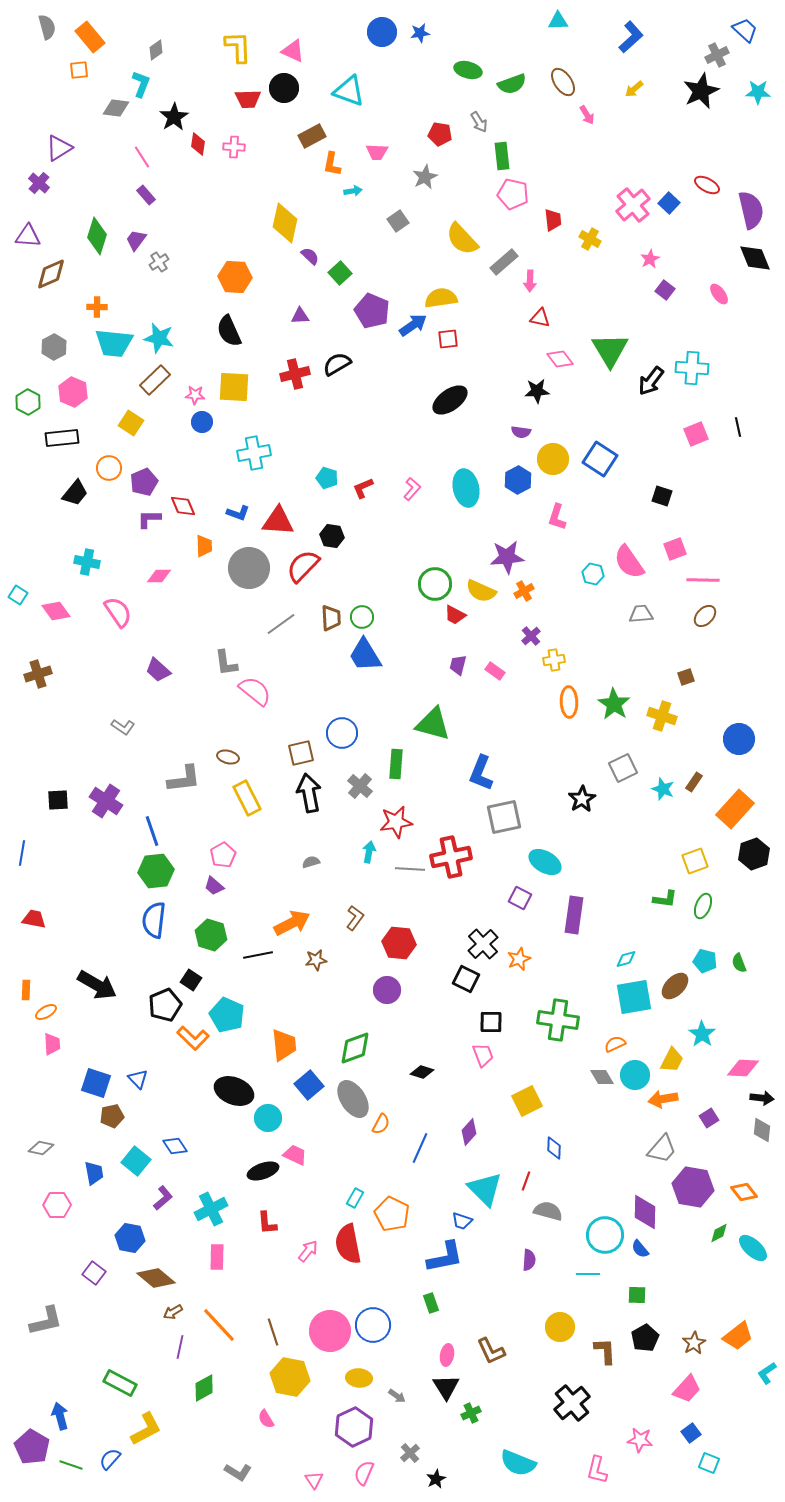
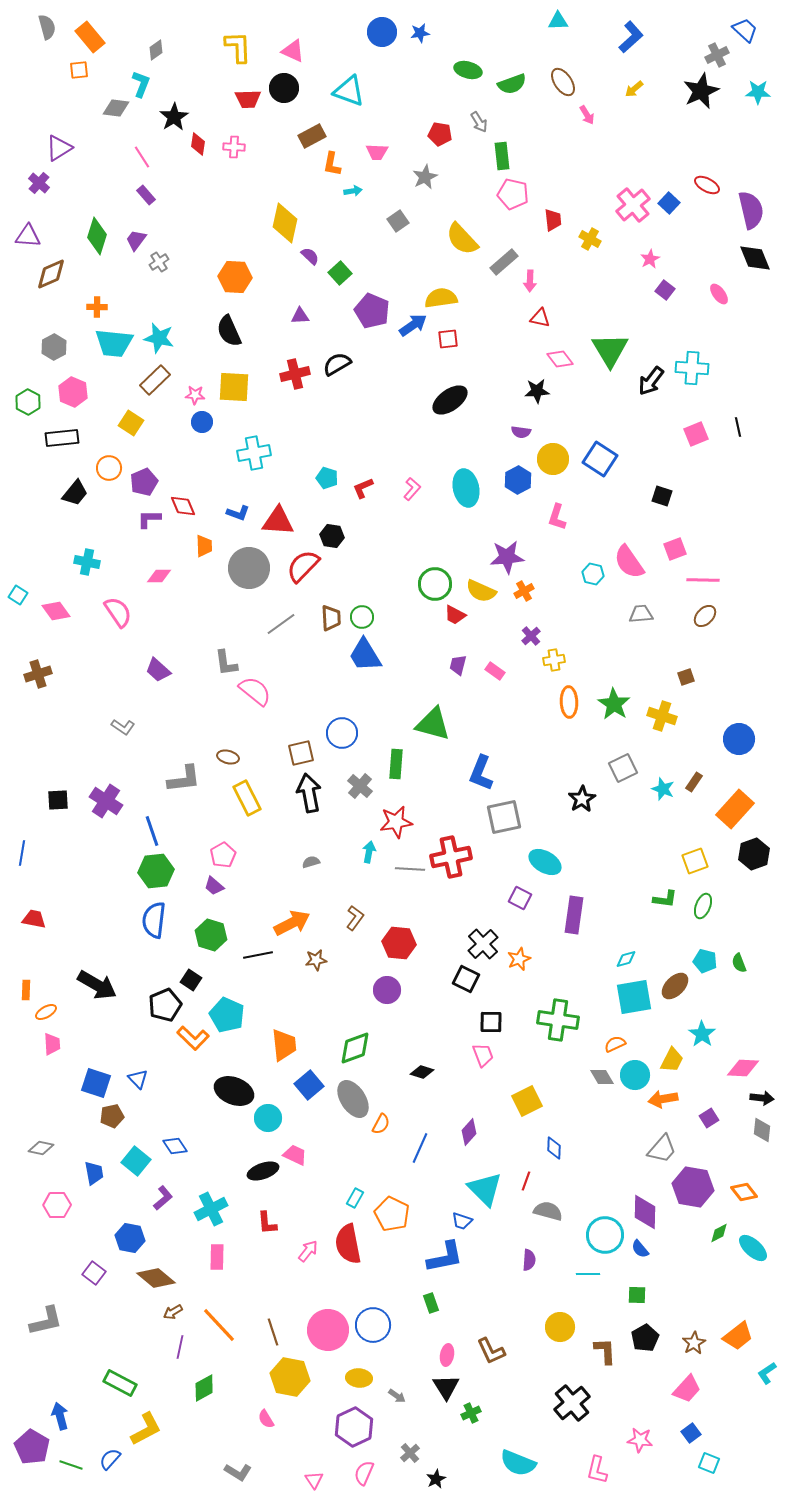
pink circle at (330, 1331): moved 2 px left, 1 px up
